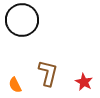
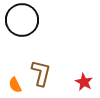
brown L-shape: moved 7 px left
